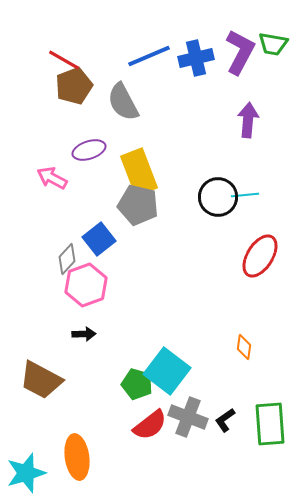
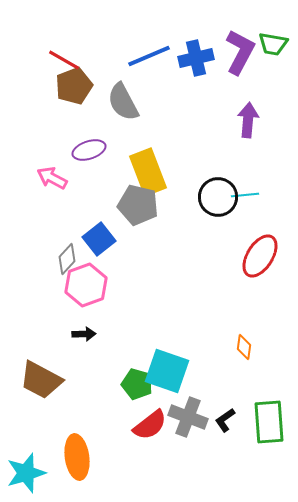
yellow rectangle: moved 9 px right
cyan square: rotated 18 degrees counterclockwise
green rectangle: moved 1 px left, 2 px up
